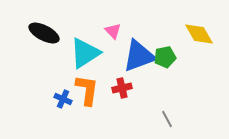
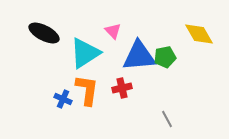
blue triangle: rotated 15 degrees clockwise
